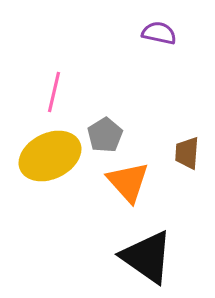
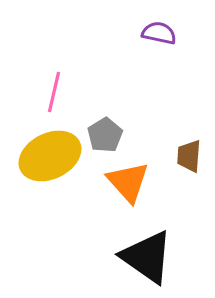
brown trapezoid: moved 2 px right, 3 px down
